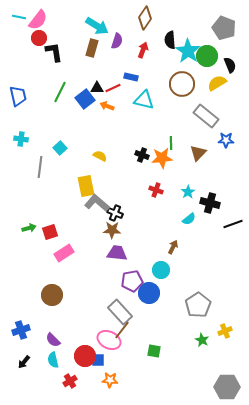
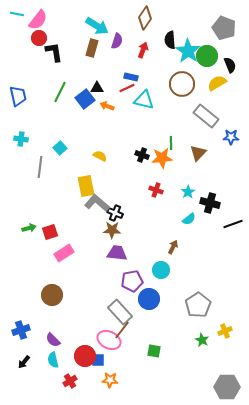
cyan line at (19, 17): moved 2 px left, 3 px up
red line at (113, 88): moved 14 px right
blue star at (226, 140): moved 5 px right, 3 px up
blue circle at (149, 293): moved 6 px down
